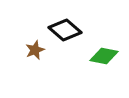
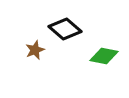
black diamond: moved 1 px up
